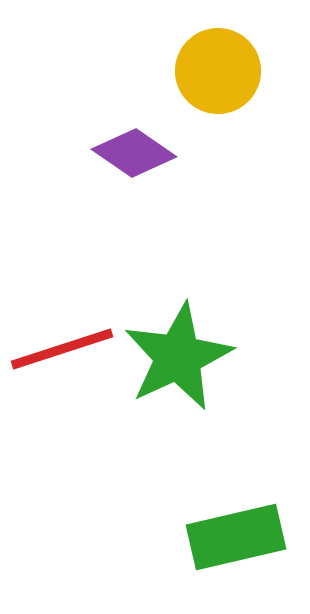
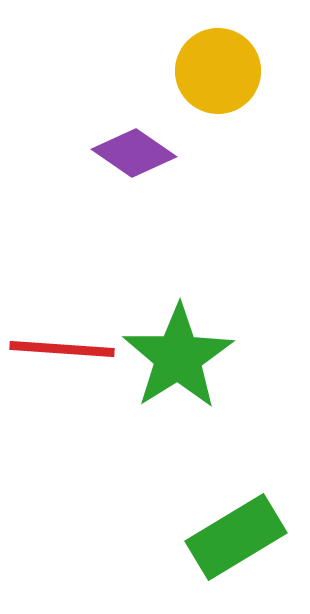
red line: rotated 22 degrees clockwise
green star: rotated 7 degrees counterclockwise
green rectangle: rotated 18 degrees counterclockwise
